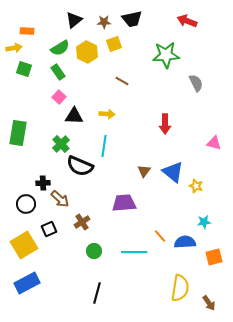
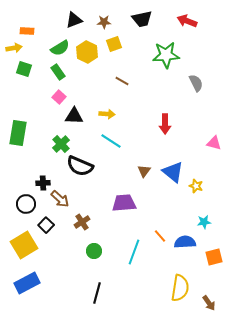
black trapezoid at (132, 19): moved 10 px right
black triangle at (74, 20): rotated 18 degrees clockwise
cyan line at (104, 146): moved 7 px right, 5 px up; rotated 65 degrees counterclockwise
black square at (49, 229): moved 3 px left, 4 px up; rotated 21 degrees counterclockwise
cyan line at (134, 252): rotated 70 degrees counterclockwise
